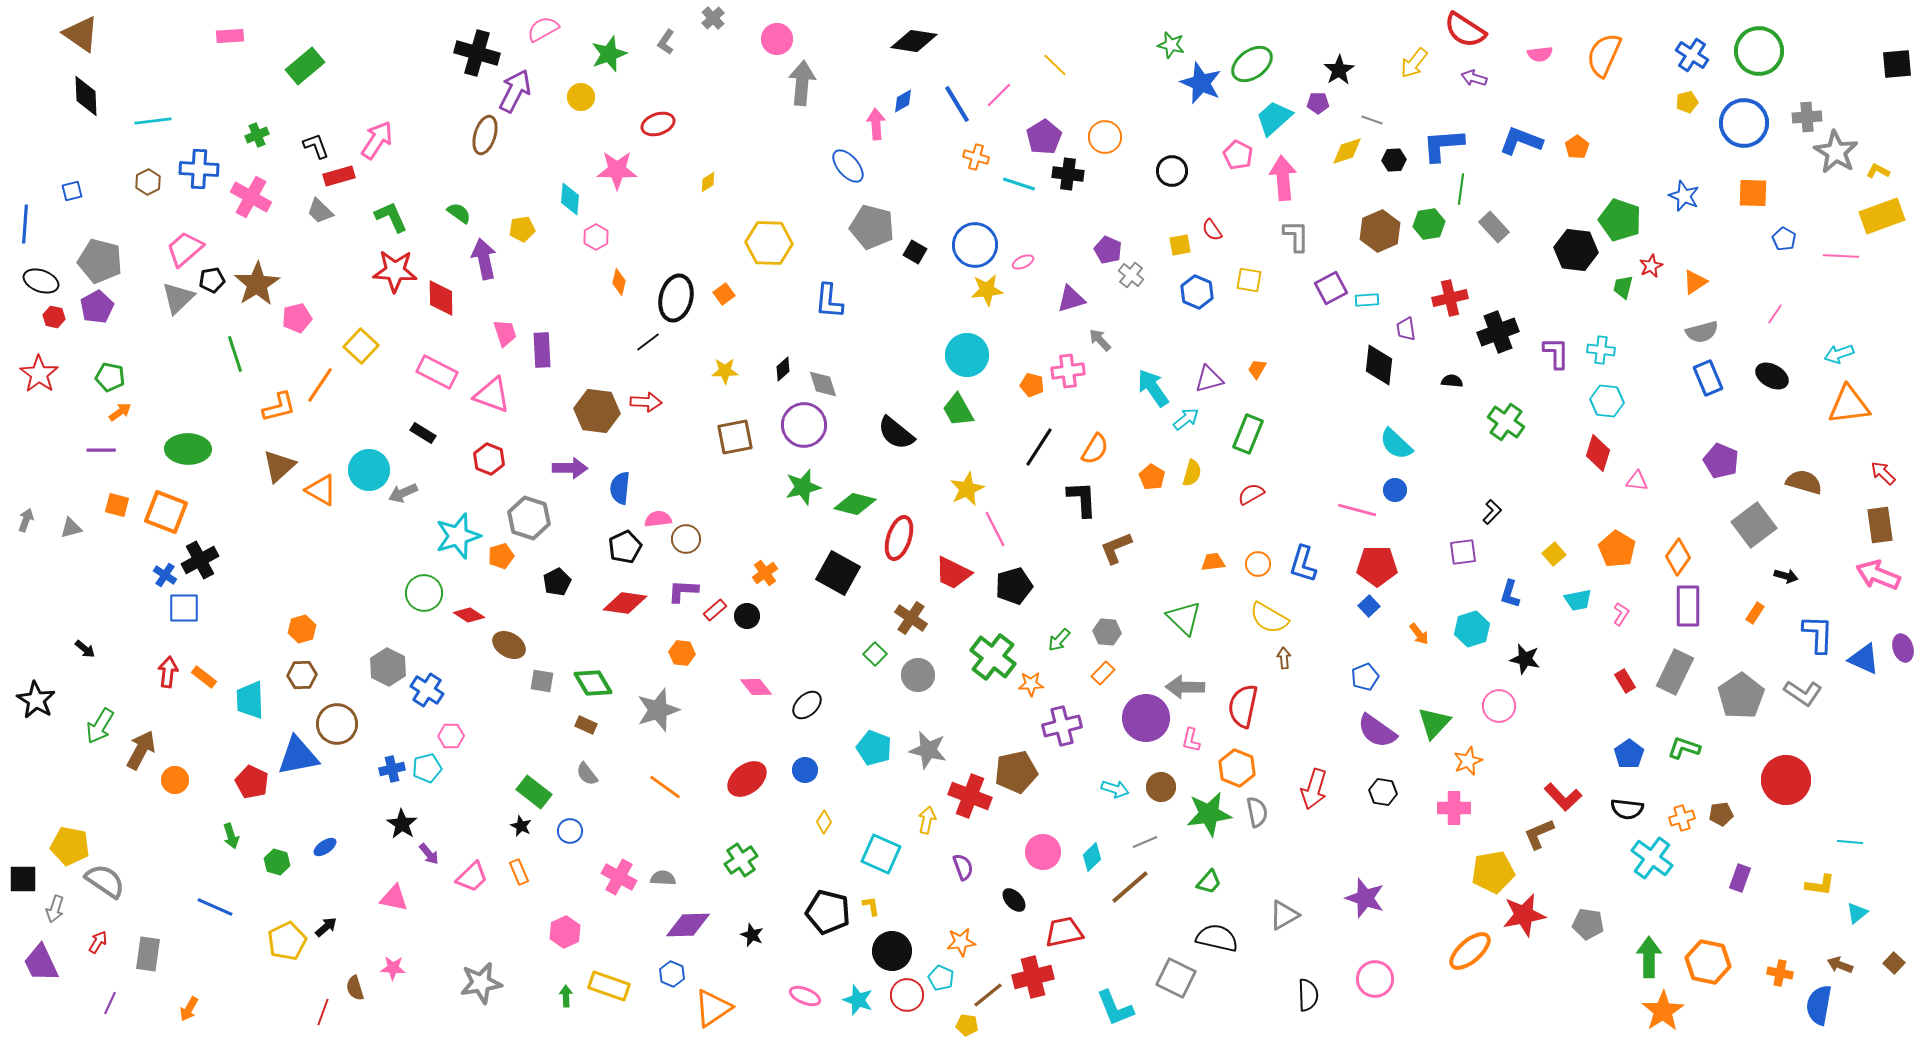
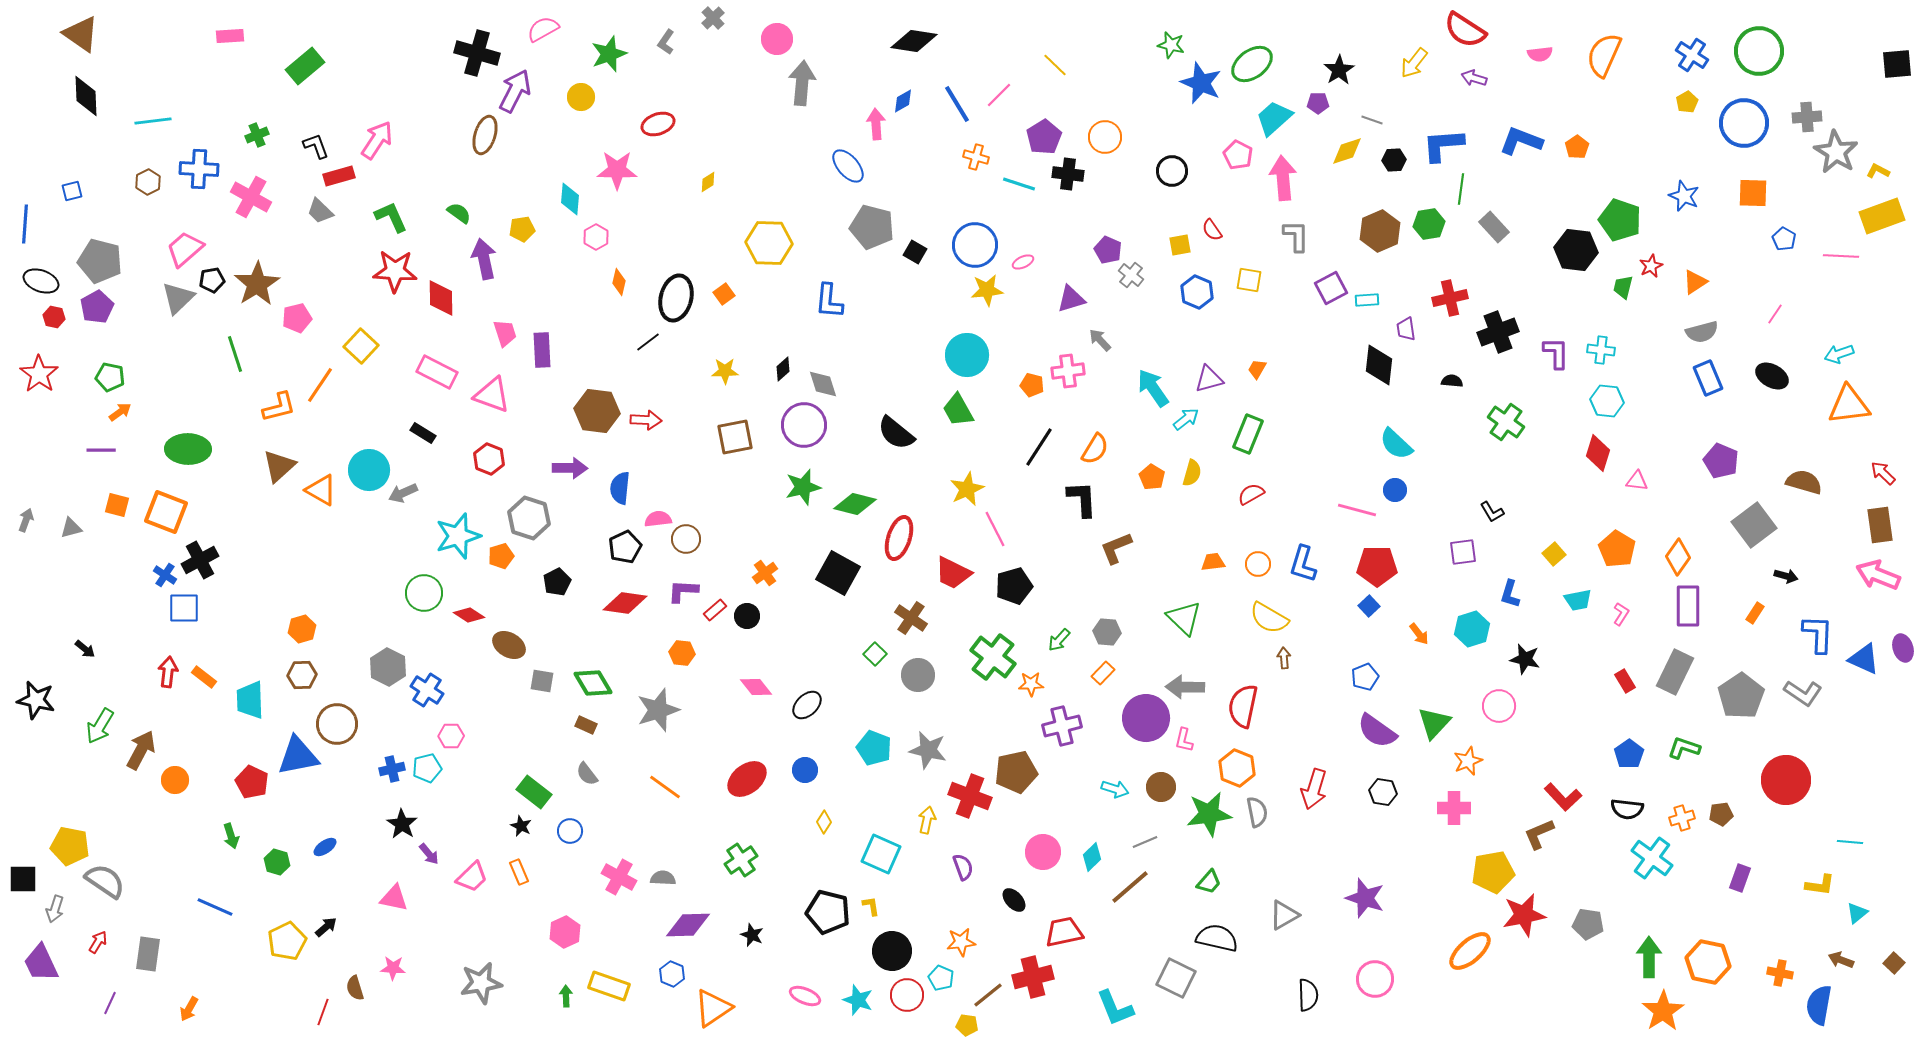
yellow pentagon at (1687, 102): rotated 15 degrees counterclockwise
red arrow at (646, 402): moved 18 px down
black L-shape at (1492, 512): rotated 105 degrees clockwise
black star at (36, 700): rotated 18 degrees counterclockwise
pink L-shape at (1191, 740): moved 7 px left
brown arrow at (1840, 965): moved 1 px right, 5 px up
